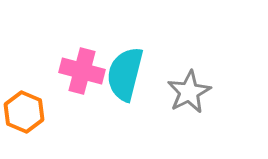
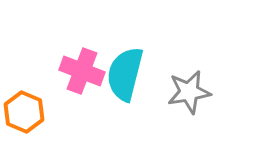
pink cross: rotated 6 degrees clockwise
gray star: rotated 18 degrees clockwise
